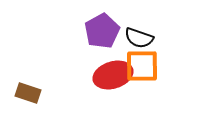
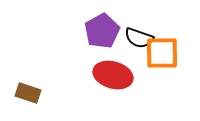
orange square: moved 20 px right, 13 px up
red ellipse: rotated 33 degrees clockwise
